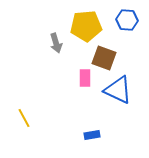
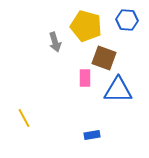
yellow pentagon: rotated 20 degrees clockwise
gray arrow: moved 1 px left, 1 px up
blue triangle: rotated 24 degrees counterclockwise
